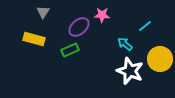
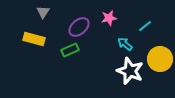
pink star: moved 7 px right, 3 px down; rotated 14 degrees counterclockwise
